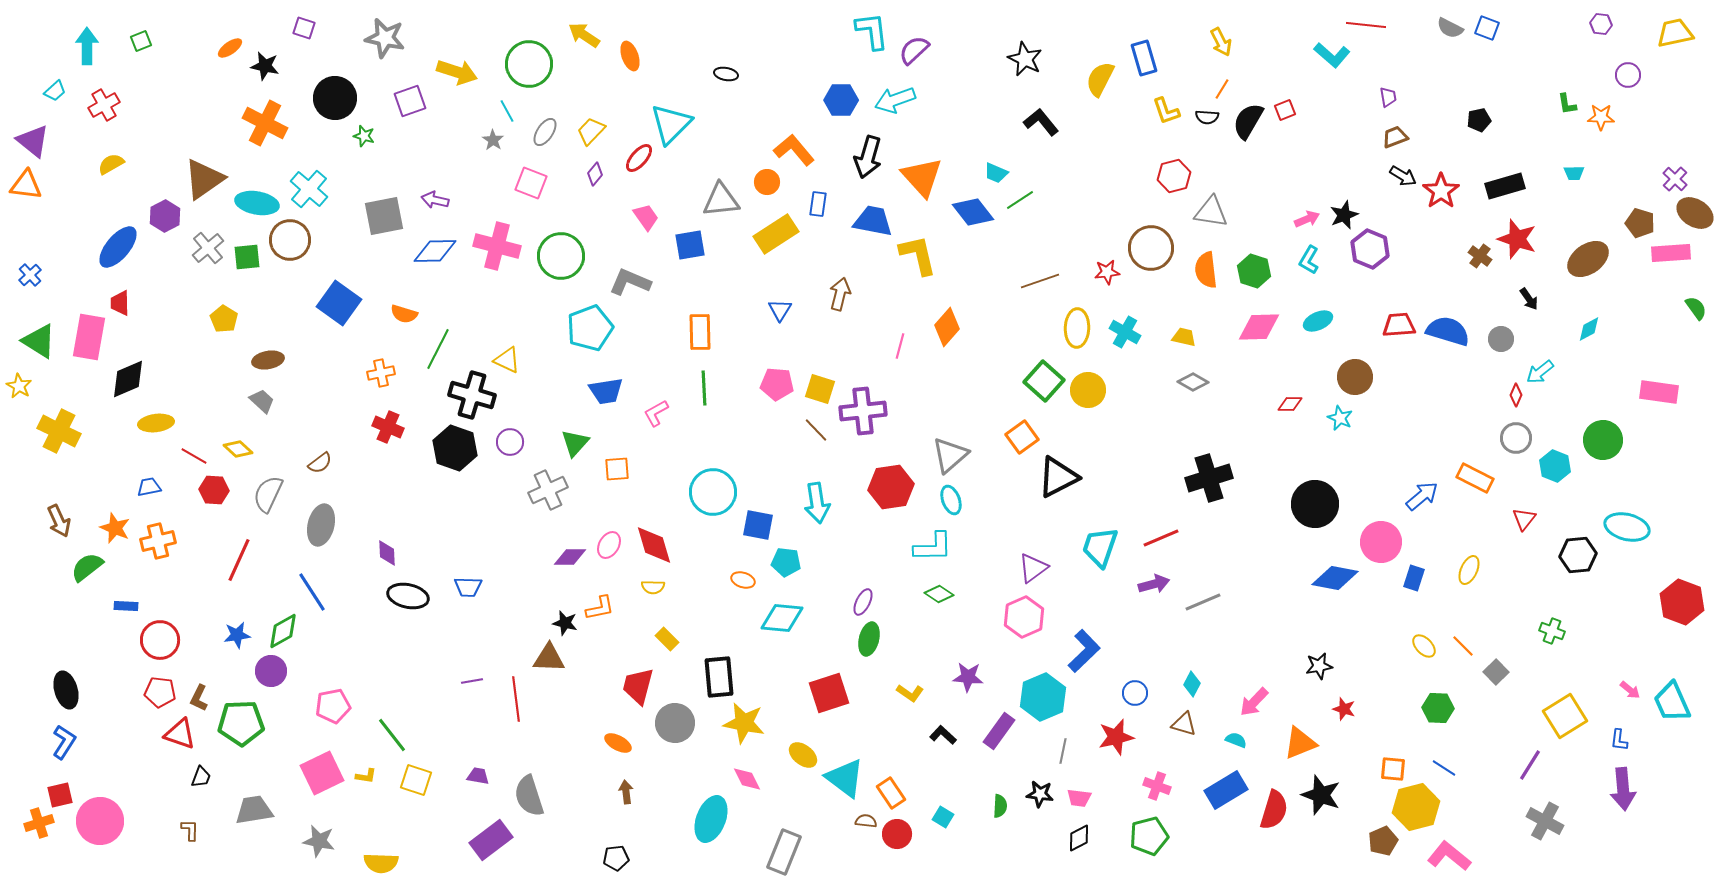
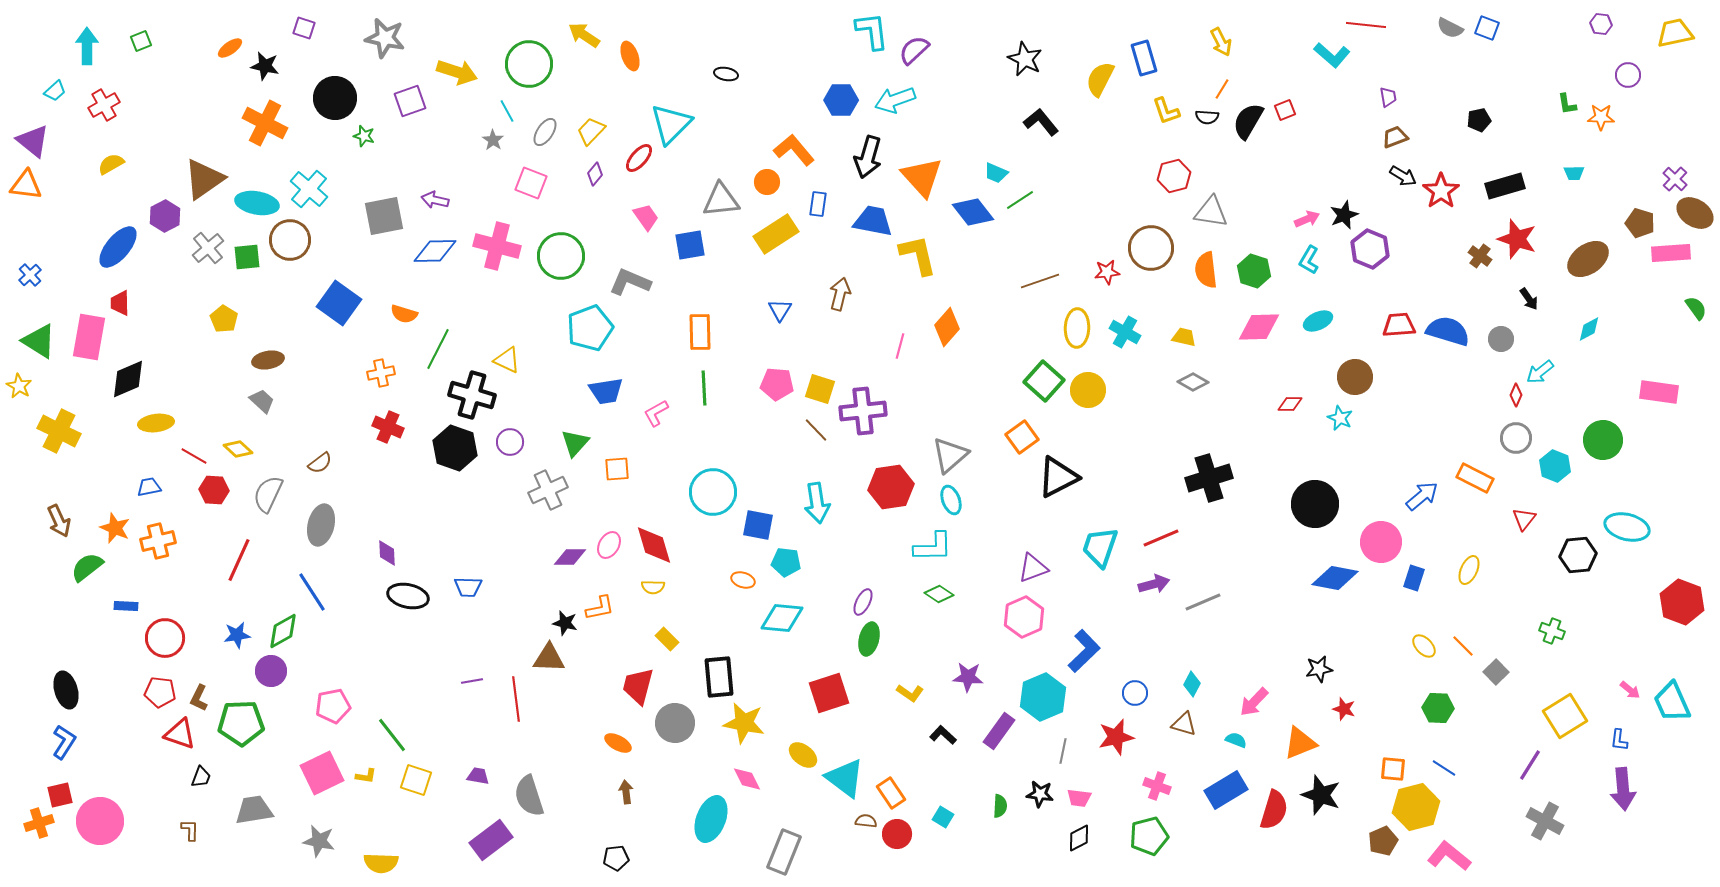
purple triangle at (1033, 568): rotated 16 degrees clockwise
red circle at (160, 640): moved 5 px right, 2 px up
black star at (1319, 666): moved 3 px down
